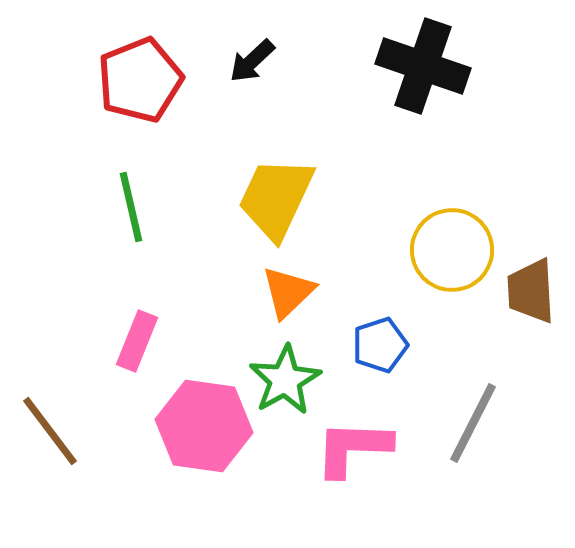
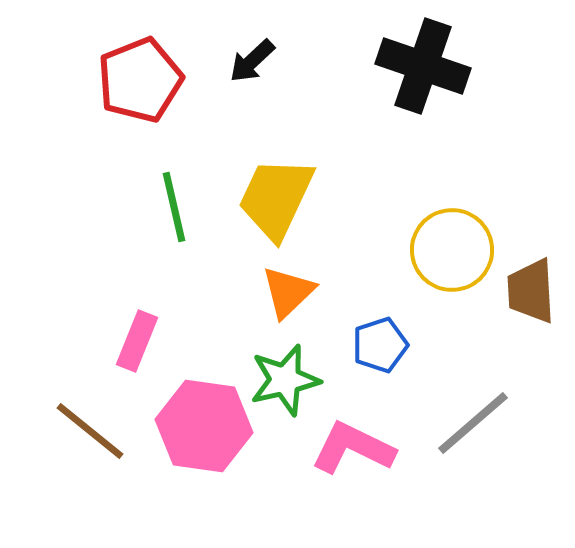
green line: moved 43 px right
green star: rotated 16 degrees clockwise
gray line: rotated 22 degrees clockwise
brown line: moved 40 px right; rotated 14 degrees counterclockwise
pink L-shape: rotated 24 degrees clockwise
